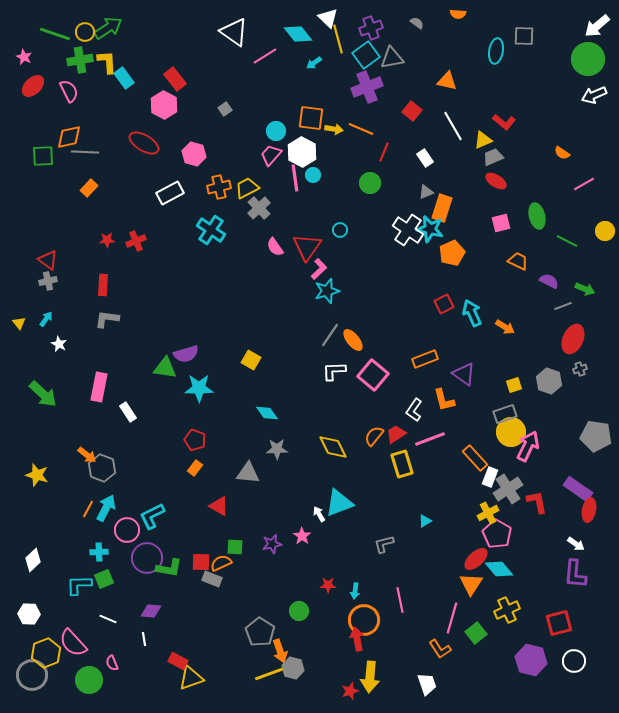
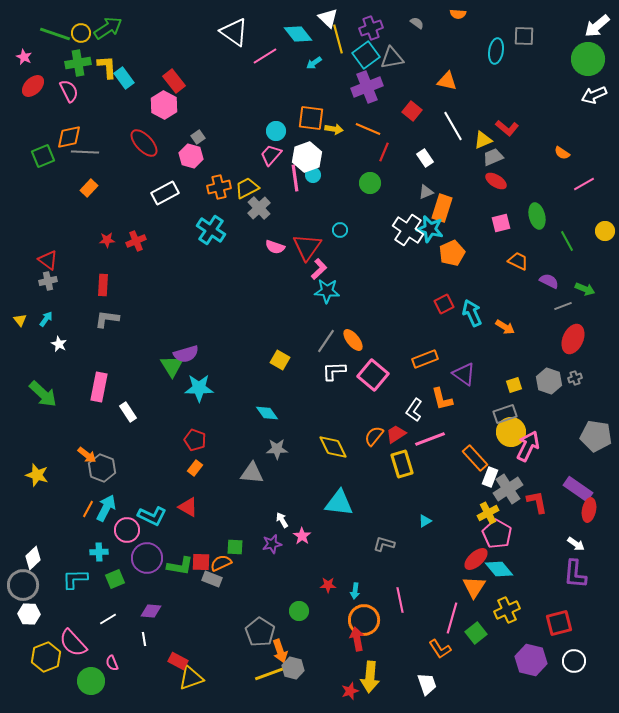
yellow circle at (85, 32): moved 4 px left, 1 px down
green cross at (80, 60): moved 2 px left, 3 px down
yellow L-shape at (107, 62): moved 5 px down
red rectangle at (175, 79): moved 1 px left, 2 px down
gray square at (225, 109): moved 27 px left, 28 px down
red L-shape at (504, 122): moved 3 px right, 6 px down
orange line at (361, 129): moved 7 px right
red ellipse at (144, 143): rotated 16 degrees clockwise
white hexagon at (302, 152): moved 5 px right, 5 px down; rotated 12 degrees clockwise
pink hexagon at (194, 154): moved 3 px left, 2 px down
green square at (43, 156): rotated 20 degrees counterclockwise
white rectangle at (170, 193): moved 5 px left
green line at (567, 241): rotated 35 degrees clockwise
pink semicircle at (275, 247): rotated 36 degrees counterclockwise
cyan star at (327, 291): rotated 20 degrees clockwise
yellow triangle at (19, 323): moved 1 px right, 3 px up
gray line at (330, 335): moved 4 px left, 6 px down
yellow square at (251, 360): moved 29 px right
green triangle at (165, 368): moved 7 px right, 2 px up; rotated 50 degrees clockwise
gray cross at (580, 369): moved 5 px left, 9 px down
orange L-shape at (444, 400): moved 2 px left, 1 px up
gray triangle at (248, 473): moved 4 px right
cyan triangle at (339, 503): rotated 28 degrees clockwise
red triangle at (219, 506): moved 31 px left, 1 px down
white arrow at (319, 514): moved 37 px left, 6 px down
cyan L-shape at (152, 516): rotated 128 degrees counterclockwise
gray L-shape at (384, 544): rotated 30 degrees clockwise
white diamond at (33, 560): moved 2 px up
green L-shape at (169, 568): moved 11 px right, 2 px up
green square at (104, 579): moved 11 px right
orange triangle at (471, 584): moved 3 px right, 3 px down
cyan L-shape at (79, 585): moved 4 px left, 6 px up
white line at (108, 619): rotated 54 degrees counterclockwise
yellow hexagon at (46, 653): moved 4 px down
gray circle at (32, 675): moved 9 px left, 90 px up
green circle at (89, 680): moved 2 px right, 1 px down
